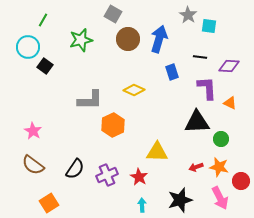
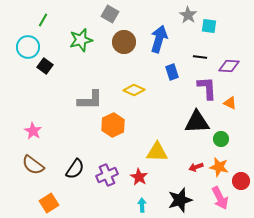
gray square: moved 3 px left
brown circle: moved 4 px left, 3 px down
